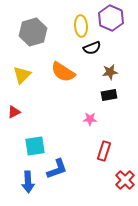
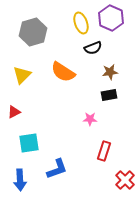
yellow ellipse: moved 3 px up; rotated 15 degrees counterclockwise
black semicircle: moved 1 px right
cyan square: moved 6 px left, 3 px up
blue arrow: moved 8 px left, 2 px up
